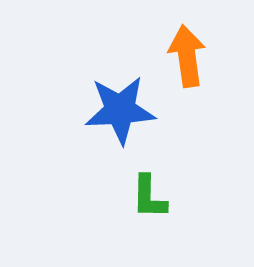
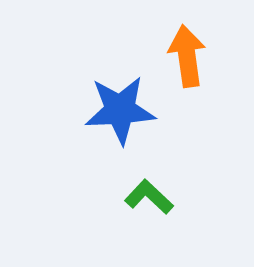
green L-shape: rotated 132 degrees clockwise
